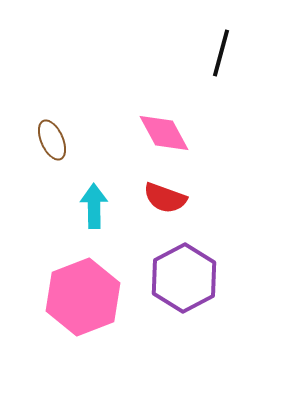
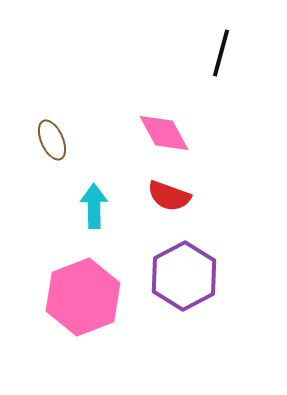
red semicircle: moved 4 px right, 2 px up
purple hexagon: moved 2 px up
